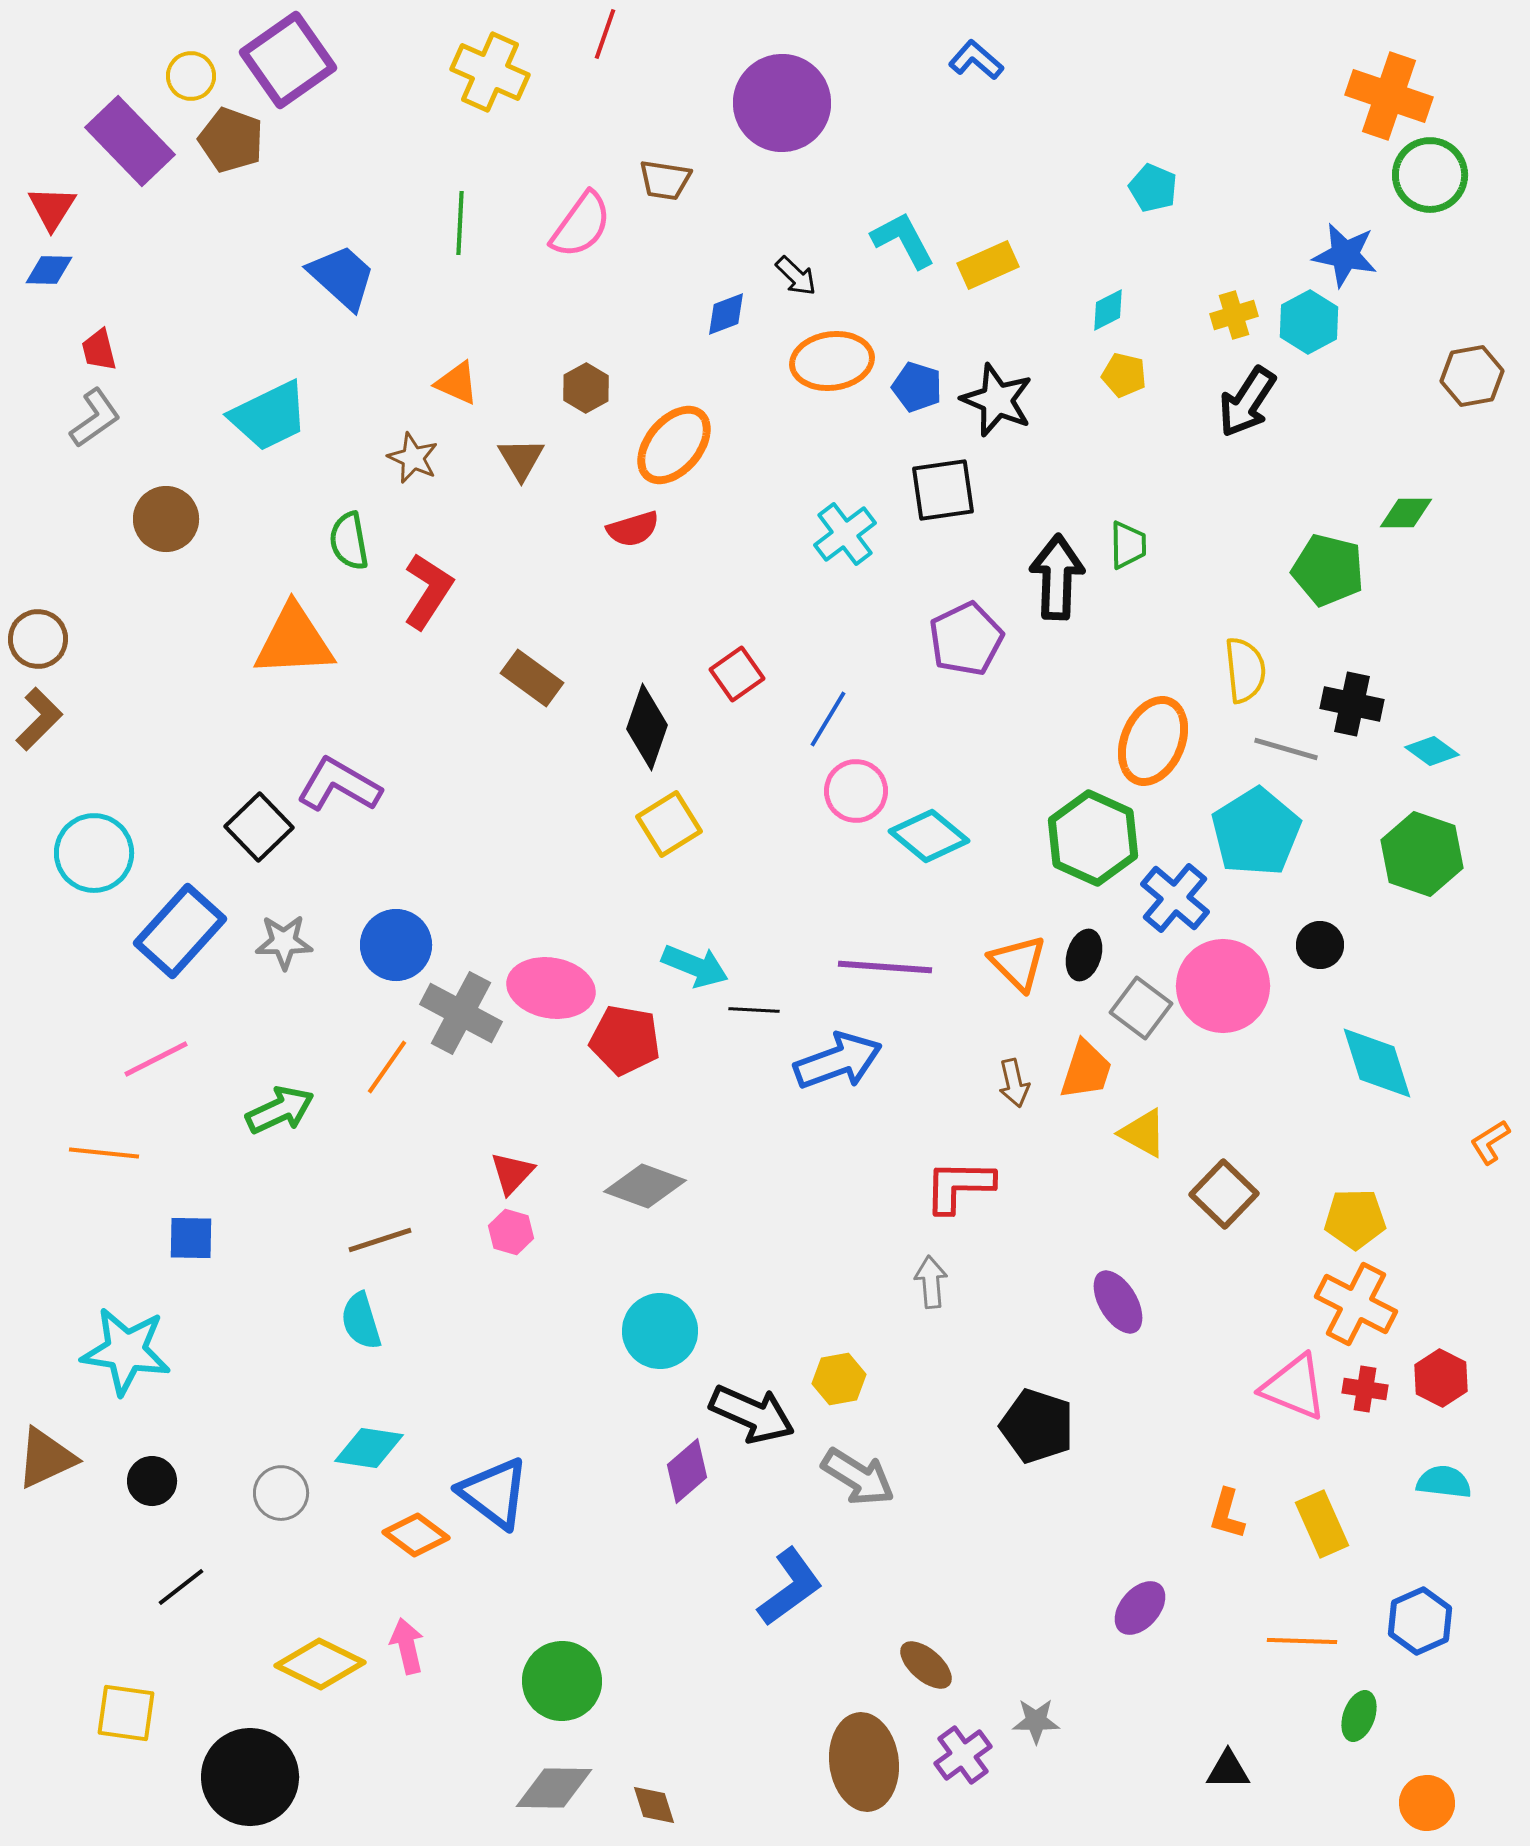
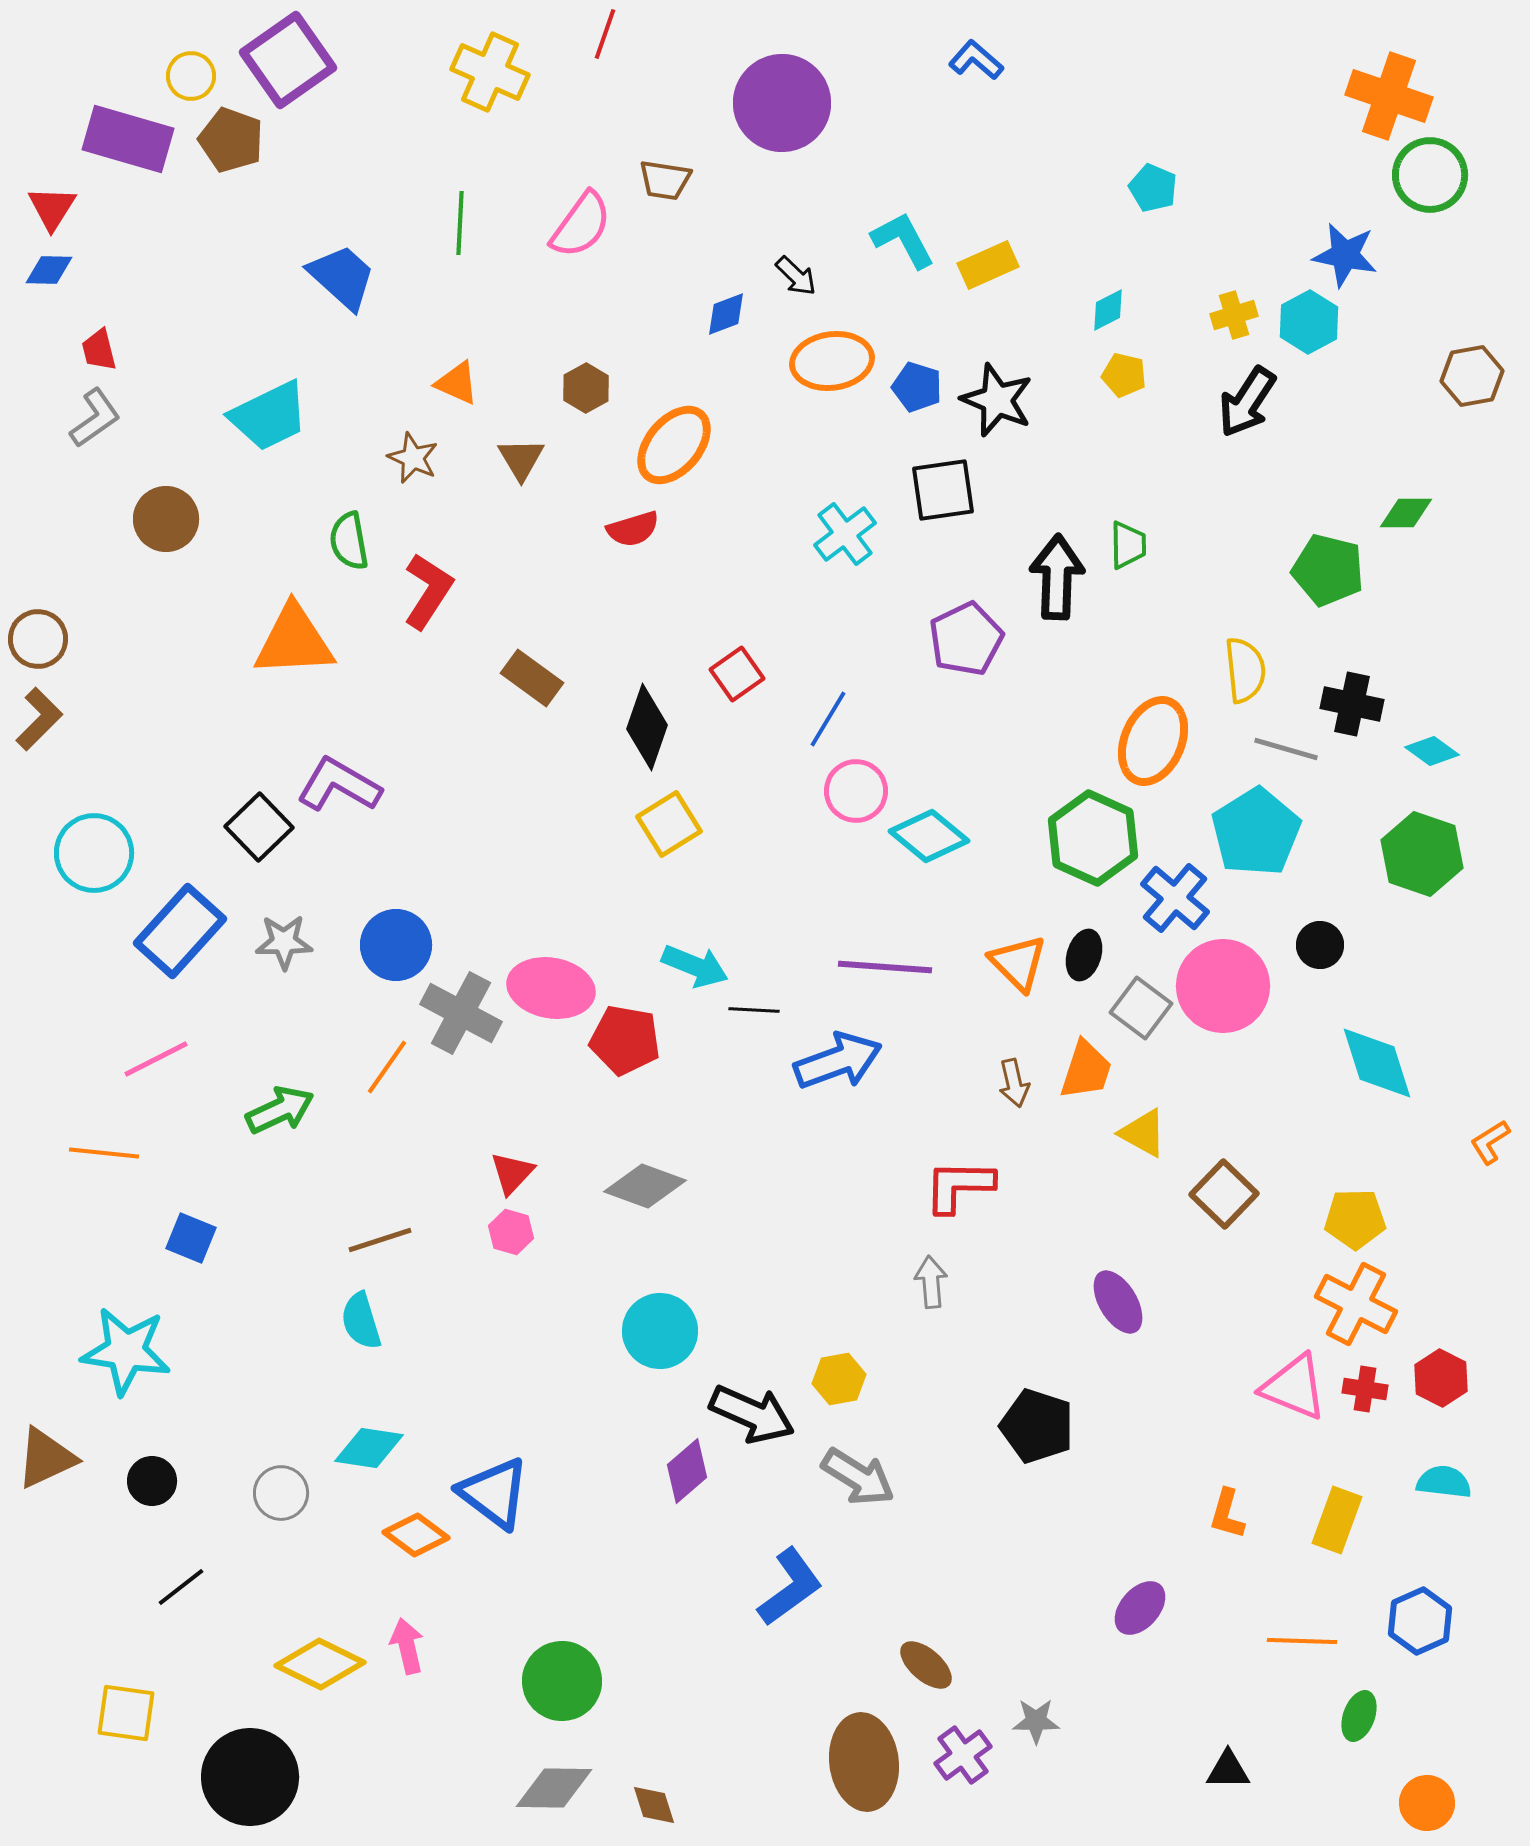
purple rectangle at (130, 141): moved 2 px left, 2 px up; rotated 30 degrees counterclockwise
blue square at (191, 1238): rotated 21 degrees clockwise
yellow rectangle at (1322, 1524): moved 15 px right, 4 px up; rotated 44 degrees clockwise
